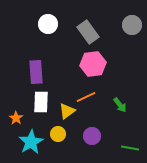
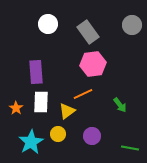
orange line: moved 3 px left, 3 px up
orange star: moved 10 px up
